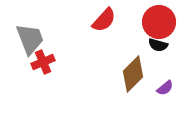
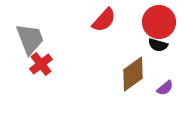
red cross: moved 2 px left, 2 px down; rotated 15 degrees counterclockwise
brown diamond: rotated 9 degrees clockwise
